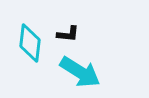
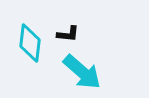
cyan arrow: moved 2 px right; rotated 9 degrees clockwise
